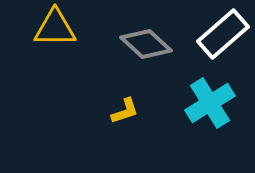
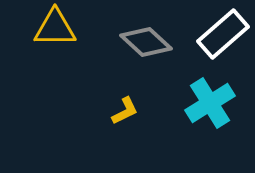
gray diamond: moved 2 px up
yellow L-shape: rotated 8 degrees counterclockwise
